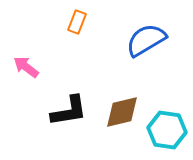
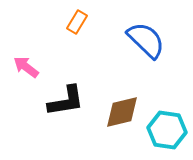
orange rectangle: rotated 10 degrees clockwise
blue semicircle: rotated 75 degrees clockwise
black L-shape: moved 3 px left, 10 px up
